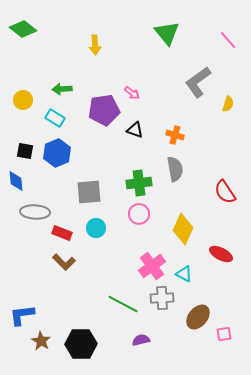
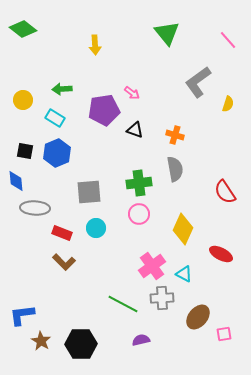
gray ellipse: moved 4 px up
